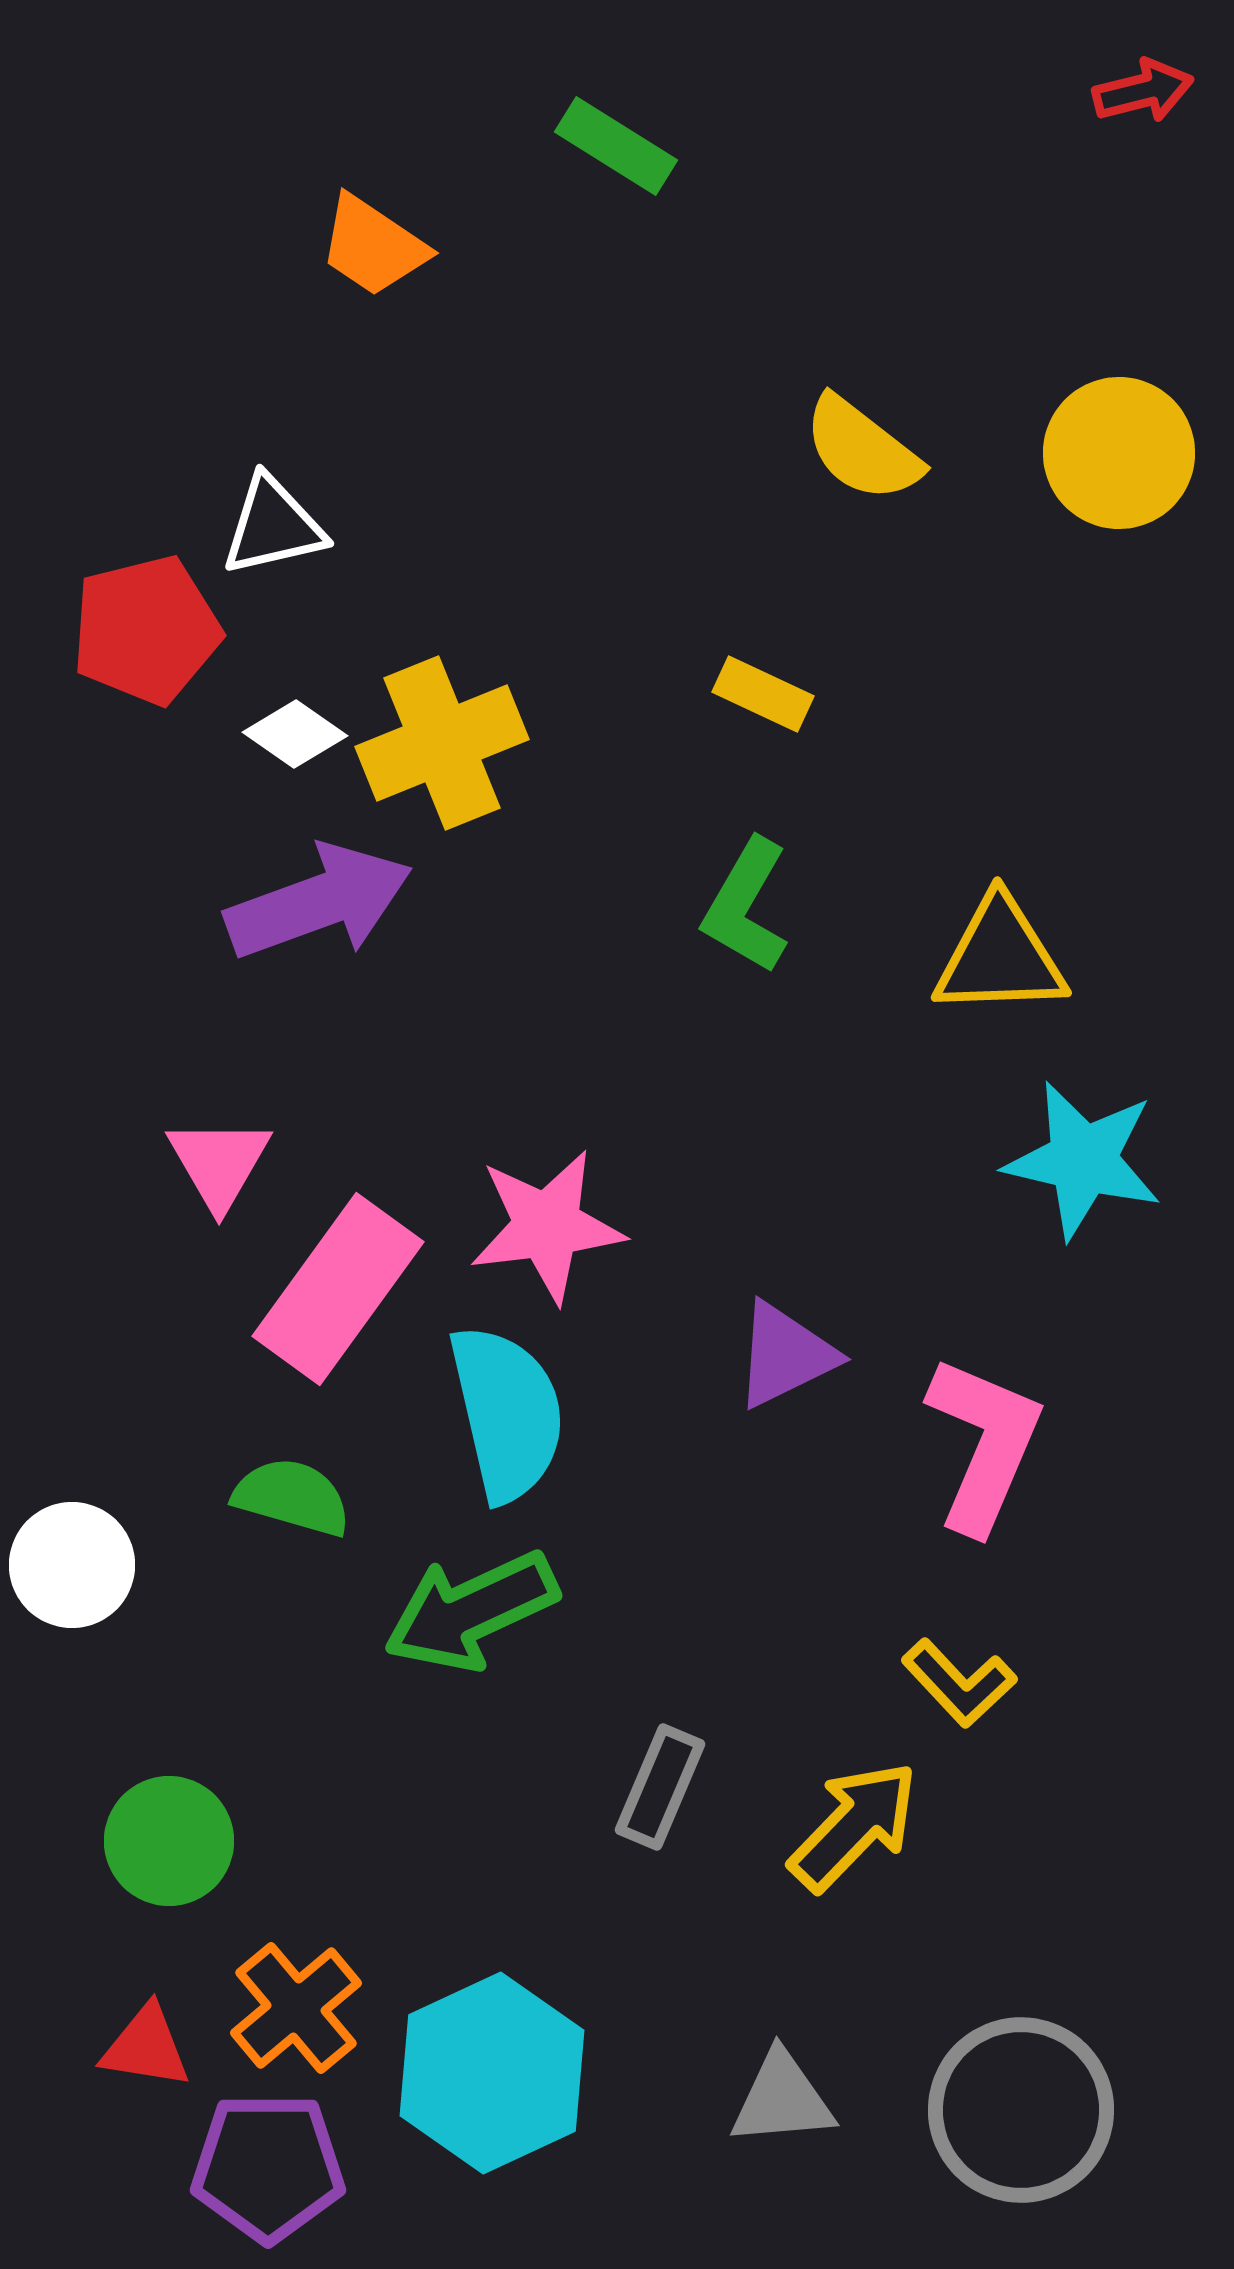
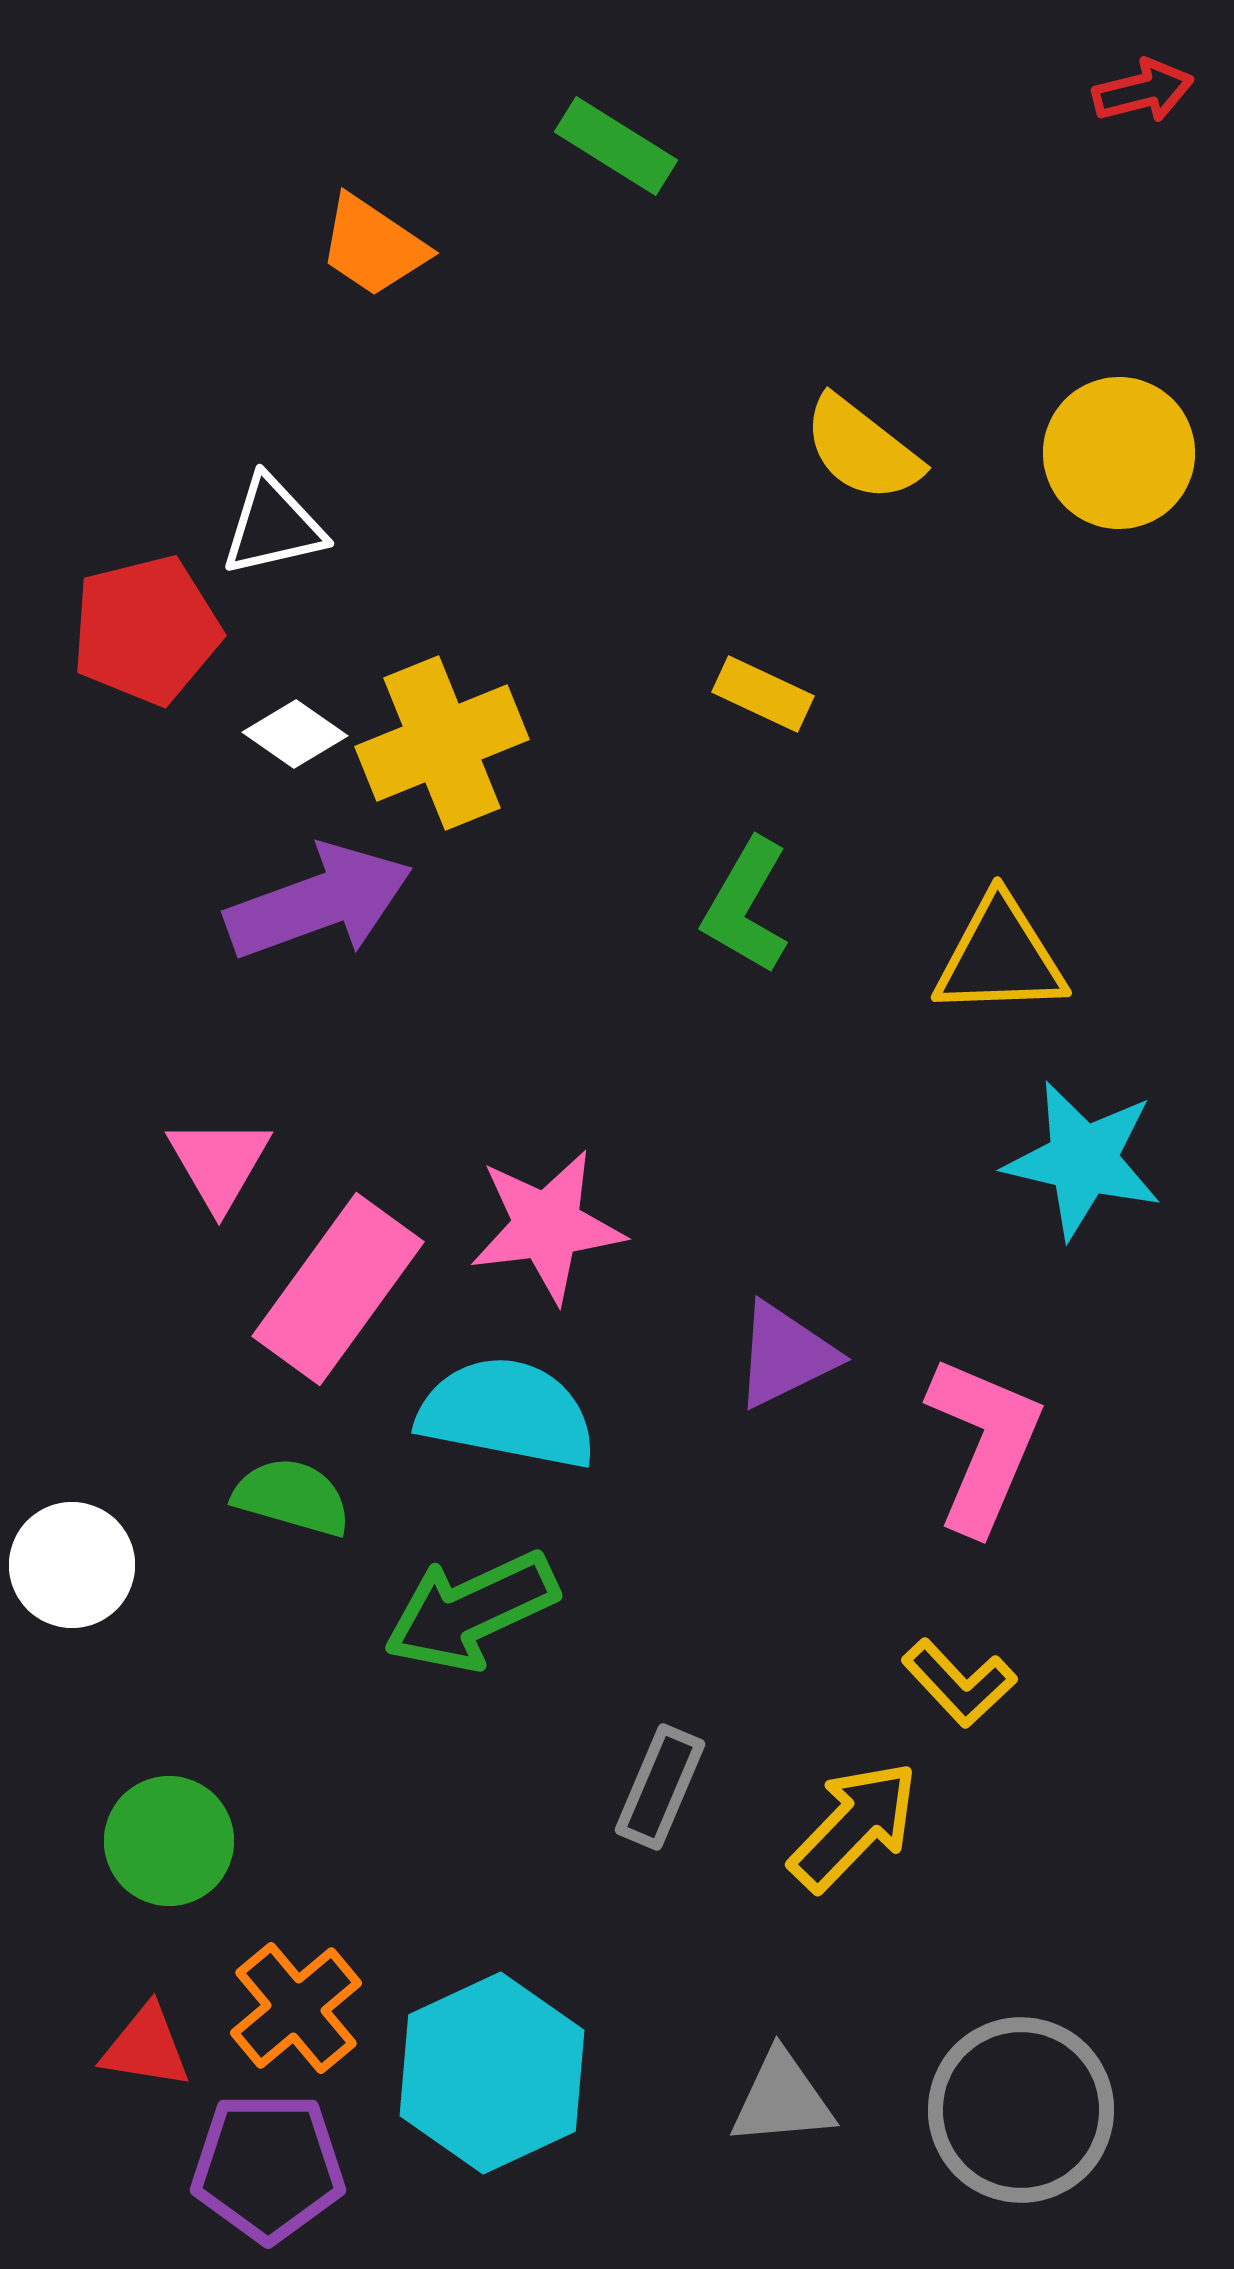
cyan semicircle: rotated 66 degrees counterclockwise
